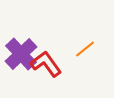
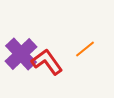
red L-shape: moved 1 px right, 2 px up
